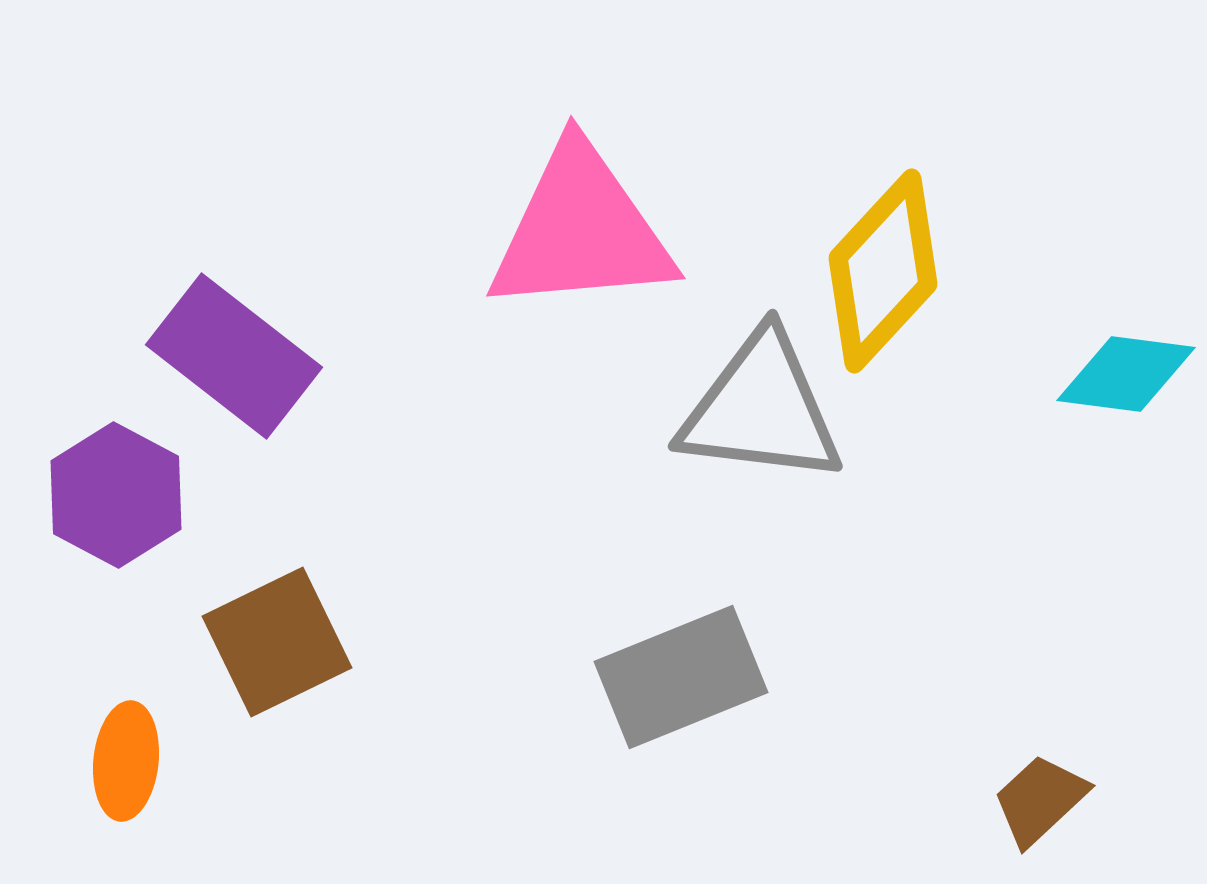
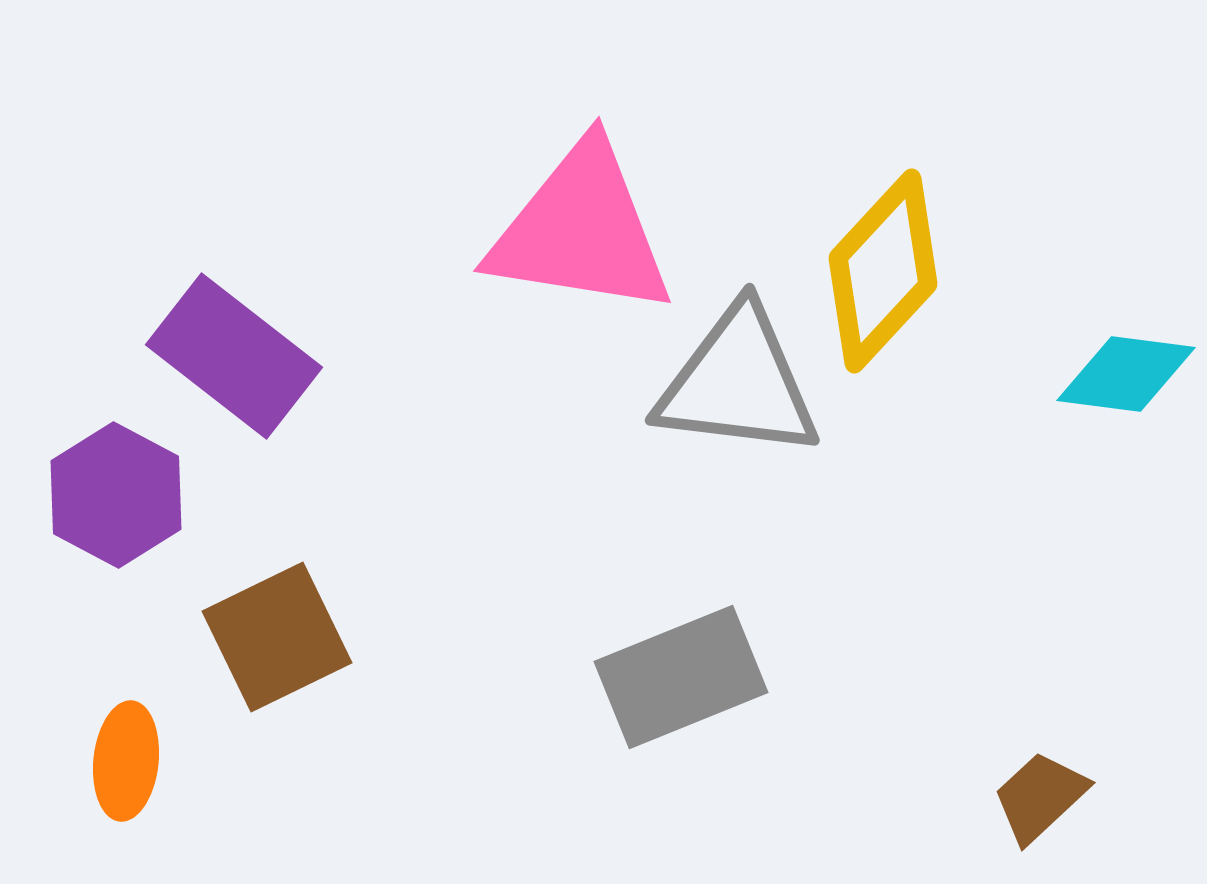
pink triangle: rotated 14 degrees clockwise
gray triangle: moved 23 px left, 26 px up
brown square: moved 5 px up
brown trapezoid: moved 3 px up
